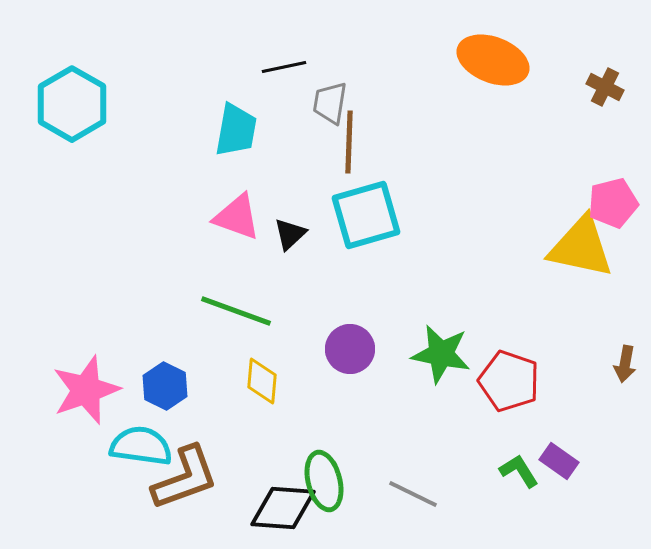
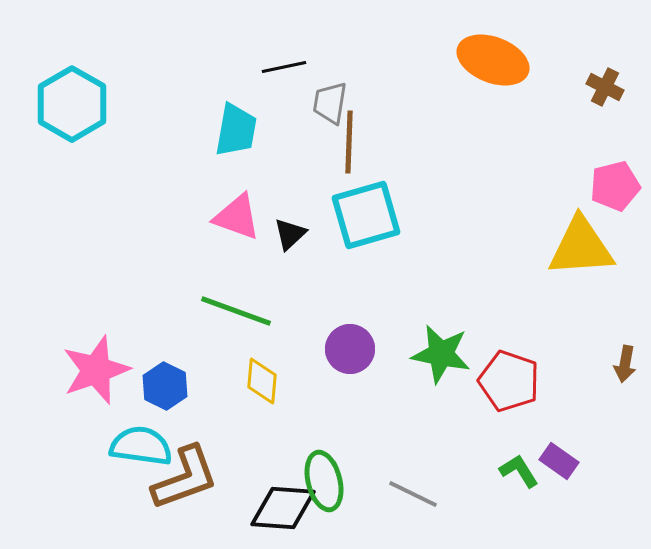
pink pentagon: moved 2 px right, 17 px up
yellow triangle: rotated 16 degrees counterclockwise
pink star: moved 10 px right, 20 px up
